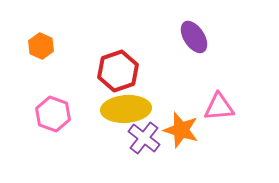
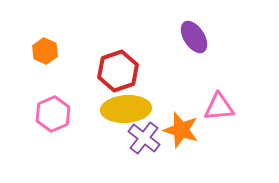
orange hexagon: moved 4 px right, 5 px down
pink hexagon: rotated 16 degrees clockwise
